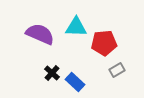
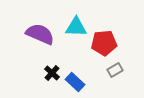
gray rectangle: moved 2 px left
